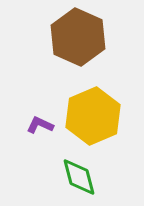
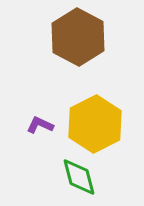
brown hexagon: rotated 4 degrees clockwise
yellow hexagon: moved 2 px right, 8 px down; rotated 4 degrees counterclockwise
